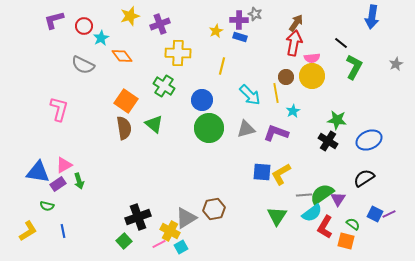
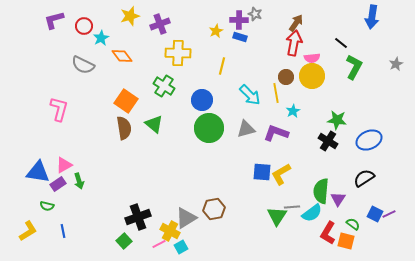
green semicircle at (322, 194): moved 1 px left, 3 px up; rotated 50 degrees counterclockwise
gray line at (304, 195): moved 12 px left, 12 px down
red L-shape at (325, 227): moved 3 px right, 6 px down
